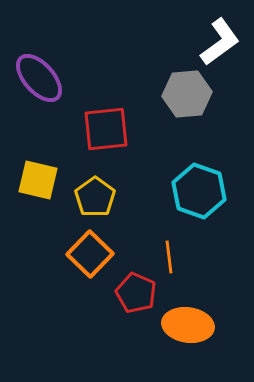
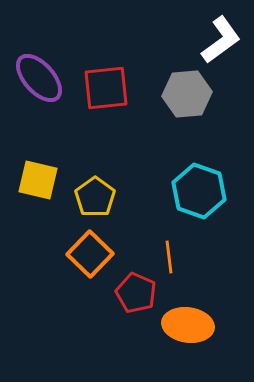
white L-shape: moved 1 px right, 2 px up
red square: moved 41 px up
